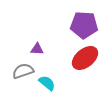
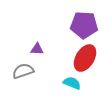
red ellipse: rotated 20 degrees counterclockwise
cyan semicircle: moved 25 px right; rotated 18 degrees counterclockwise
